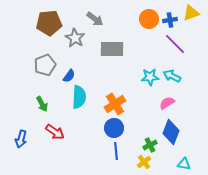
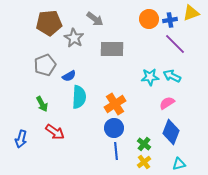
gray star: moved 1 px left
blue semicircle: rotated 24 degrees clockwise
green cross: moved 6 px left, 1 px up; rotated 24 degrees counterclockwise
cyan triangle: moved 5 px left; rotated 24 degrees counterclockwise
